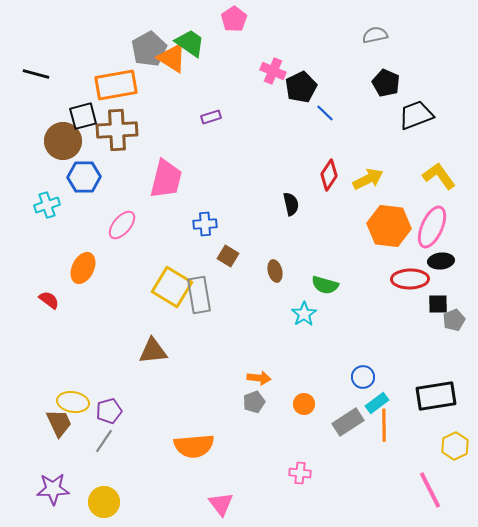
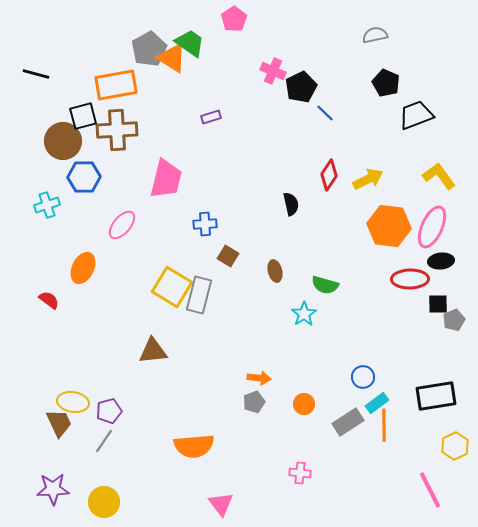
gray rectangle at (199, 295): rotated 24 degrees clockwise
